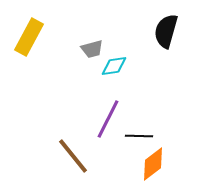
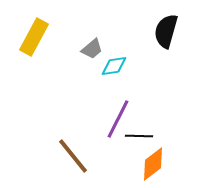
yellow rectangle: moved 5 px right
gray trapezoid: rotated 25 degrees counterclockwise
purple line: moved 10 px right
